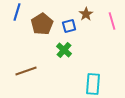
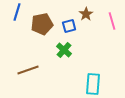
brown pentagon: rotated 20 degrees clockwise
brown line: moved 2 px right, 1 px up
